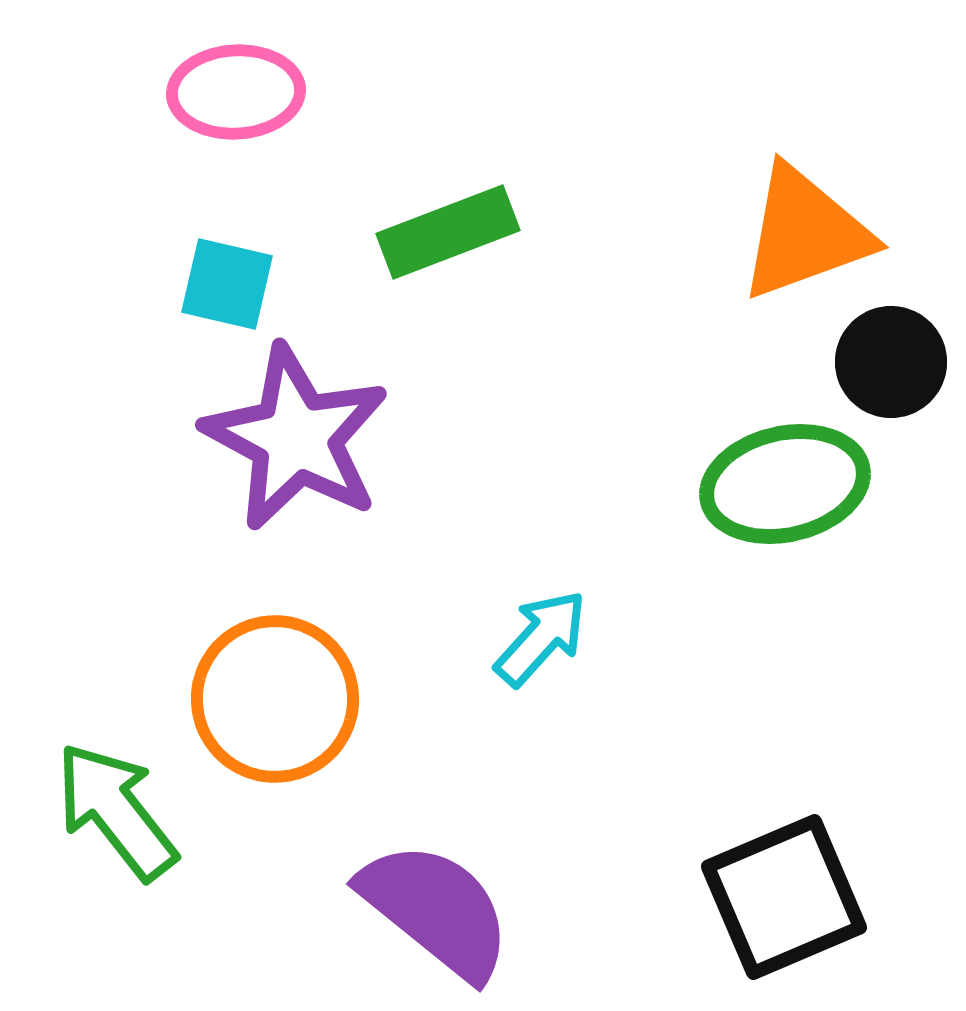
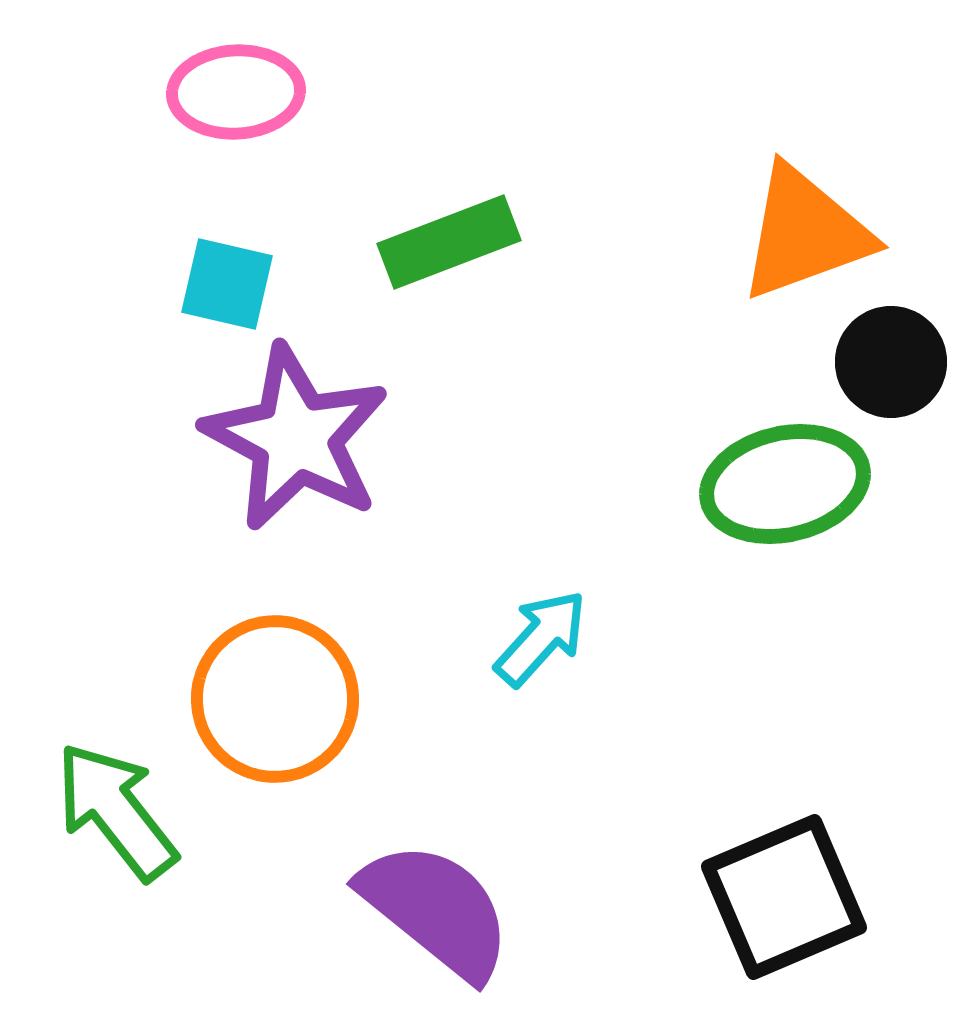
green rectangle: moved 1 px right, 10 px down
